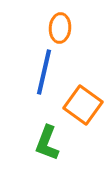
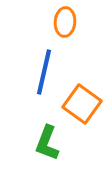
orange ellipse: moved 5 px right, 6 px up
orange square: moved 1 px left, 1 px up
